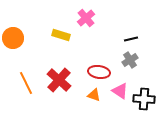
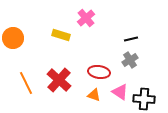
pink triangle: moved 1 px down
